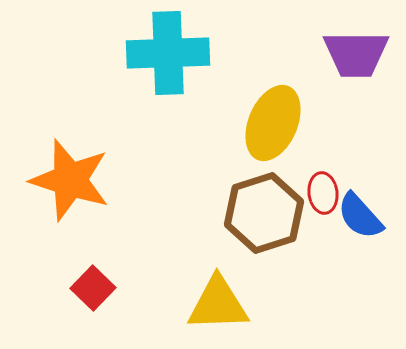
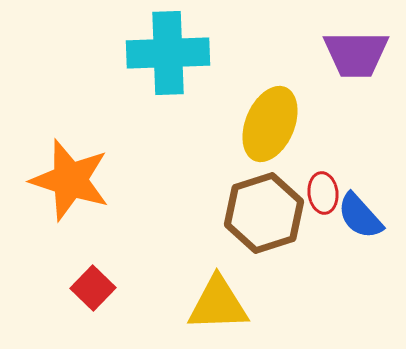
yellow ellipse: moved 3 px left, 1 px down
